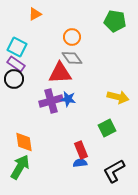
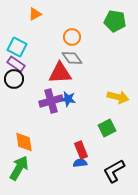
green arrow: moved 1 px left, 1 px down
